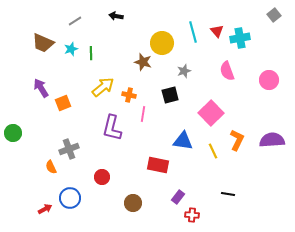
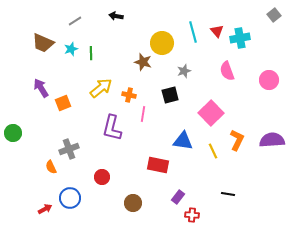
yellow arrow: moved 2 px left, 1 px down
